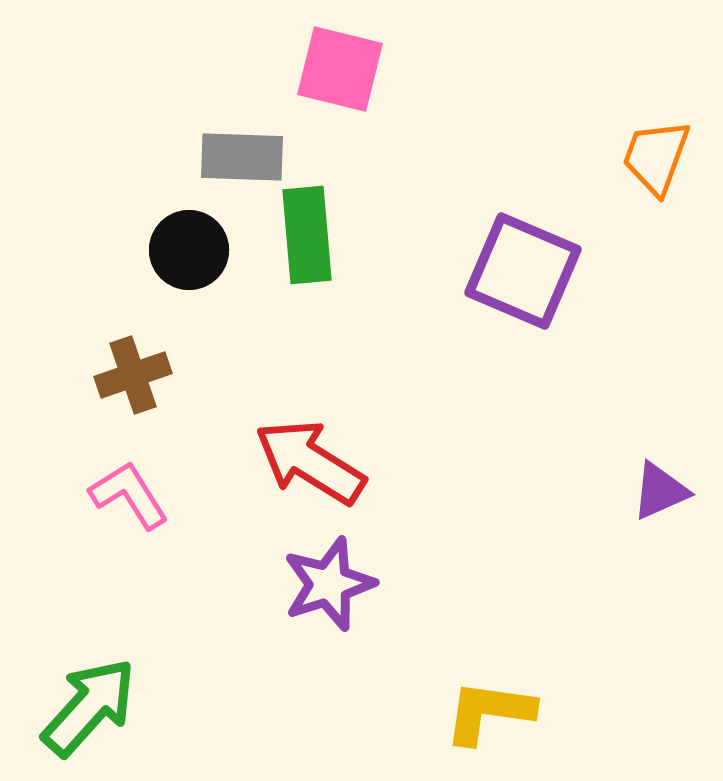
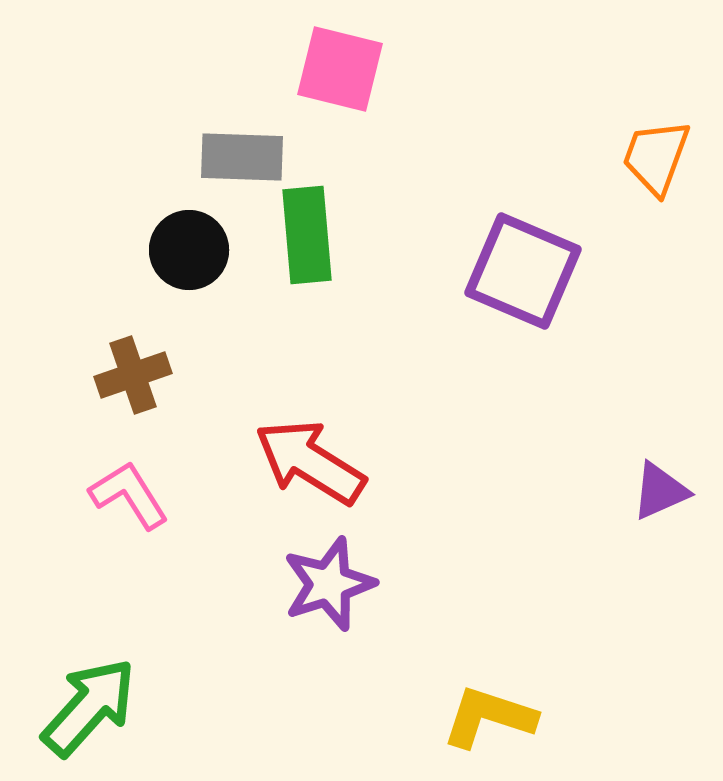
yellow L-shape: moved 5 px down; rotated 10 degrees clockwise
